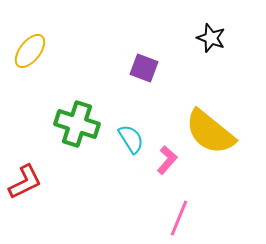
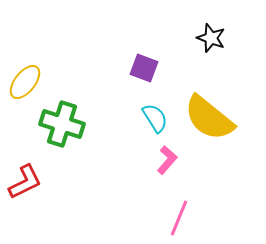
yellow ellipse: moved 5 px left, 31 px down
green cross: moved 15 px left
yellow semicircle: moved 1 px left, 14 px up
cyan semicircle: moved 24 px right, 21 px up
